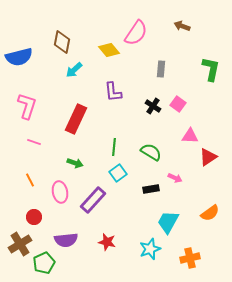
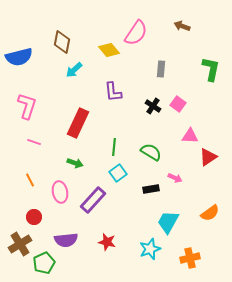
red rectangle: moved 2 px right, 4 px down
